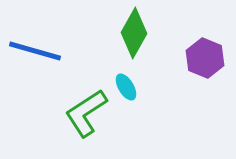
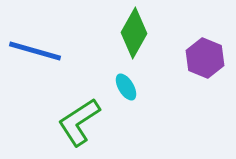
green L-shape: moved 7 px left, 9 px down
